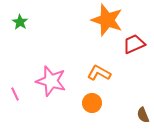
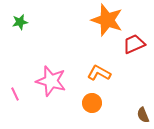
green star: rotated 28 degrees clockwise
